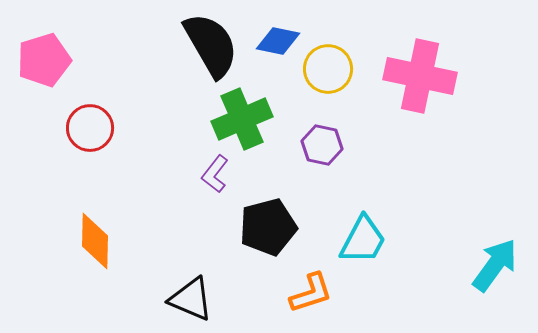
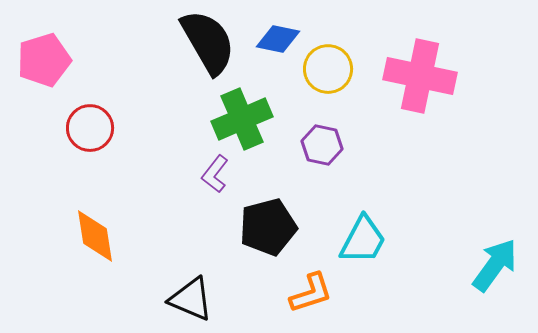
blue diamond: moved 2 px up
black semicircle: moved 3 px left, 3 px up
orange diamond: moved 5 px up; rotated 10 degrees counterclockwise
